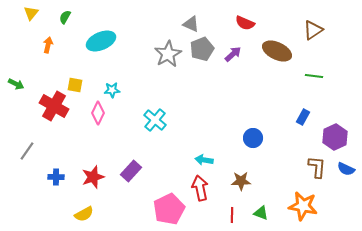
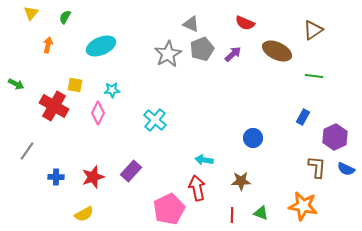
cyan ellipse: moved 5 px down
red arrow: moved 3 px left
